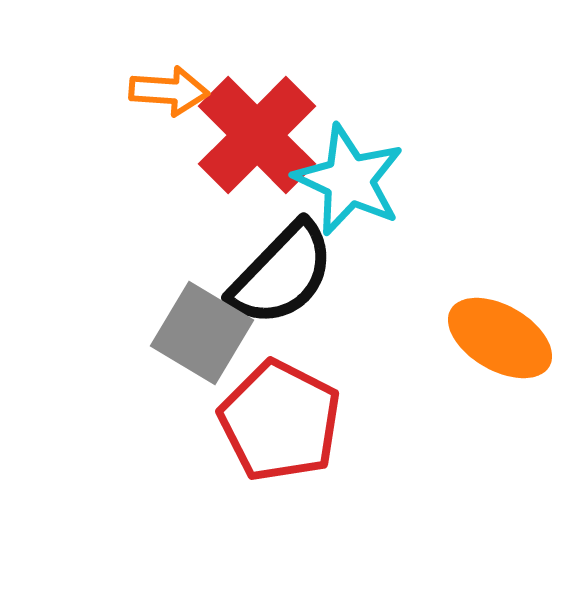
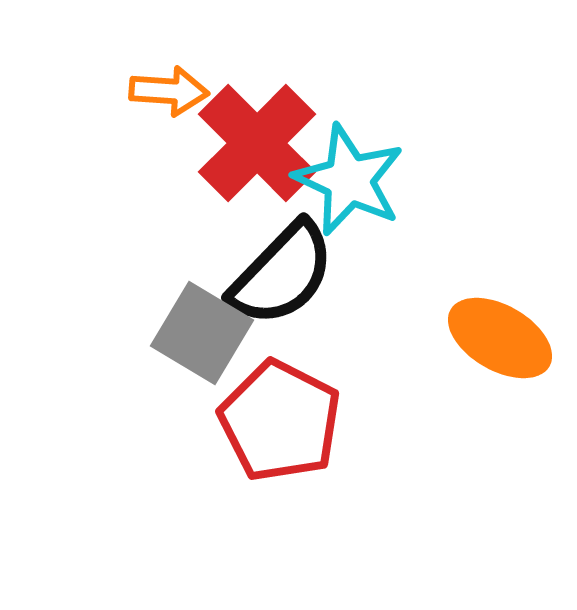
red cross: moved 8 px down
